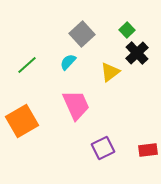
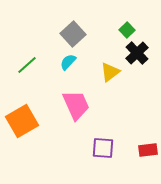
gray square: moved 9 px left
purple square: rotated 30 degrees clockwise
